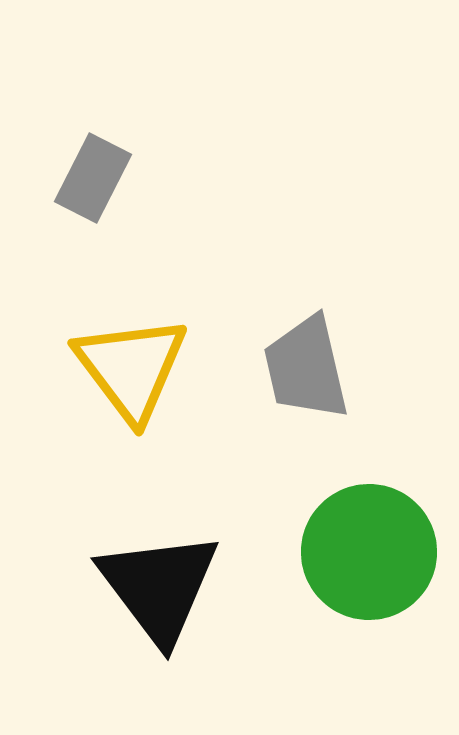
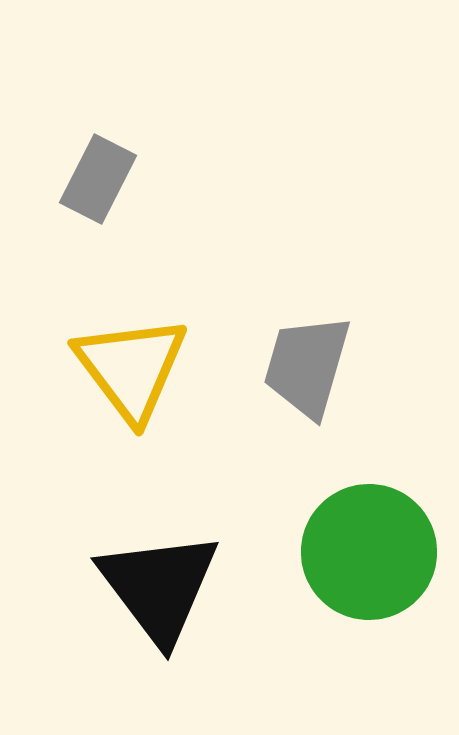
gray rectangle: moved 5 px right, 1 px down
gray trapezoid: moved 1 px right, 2 px up; rotated 29 degrees clockwise
